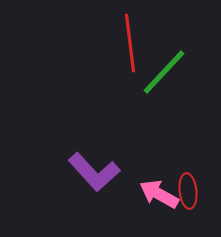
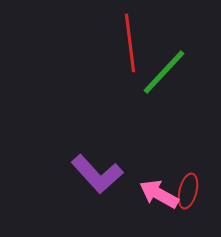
purple L-shape: moved 3 px right, 2 px down
red ellipse: rotated 20 degrees clockwise
